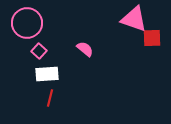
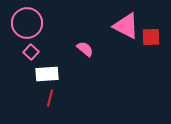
pink triangle: moved 8 px left, 7 px down; rotated 8 degrees clockwise
red square: moved 1 px left, 1 px up
pink square: moved 8 px left, 1 px down
